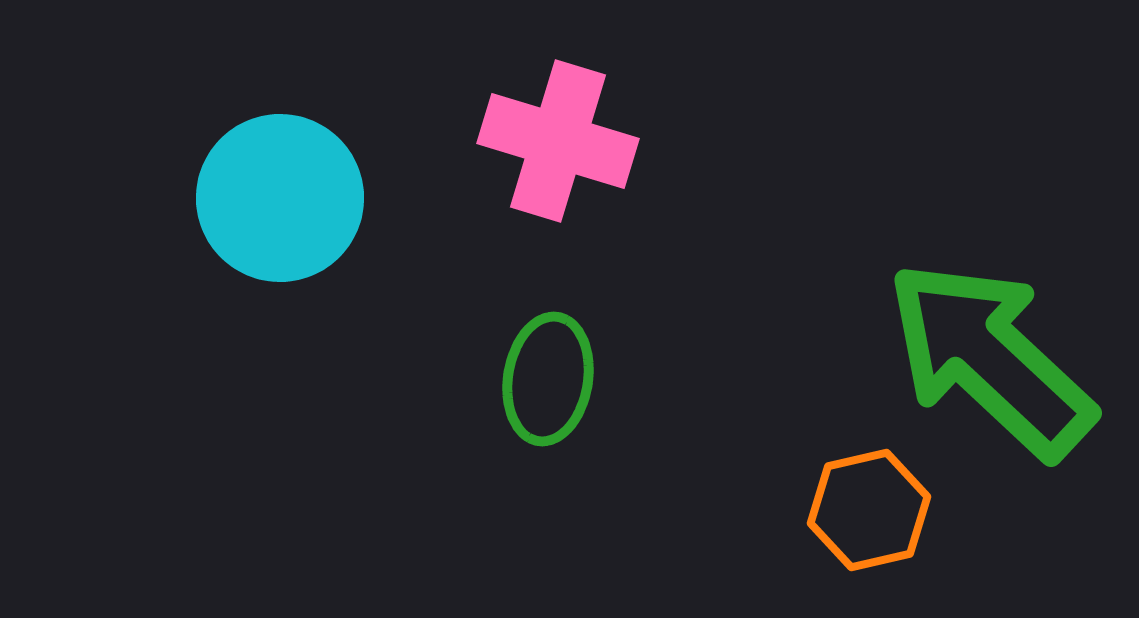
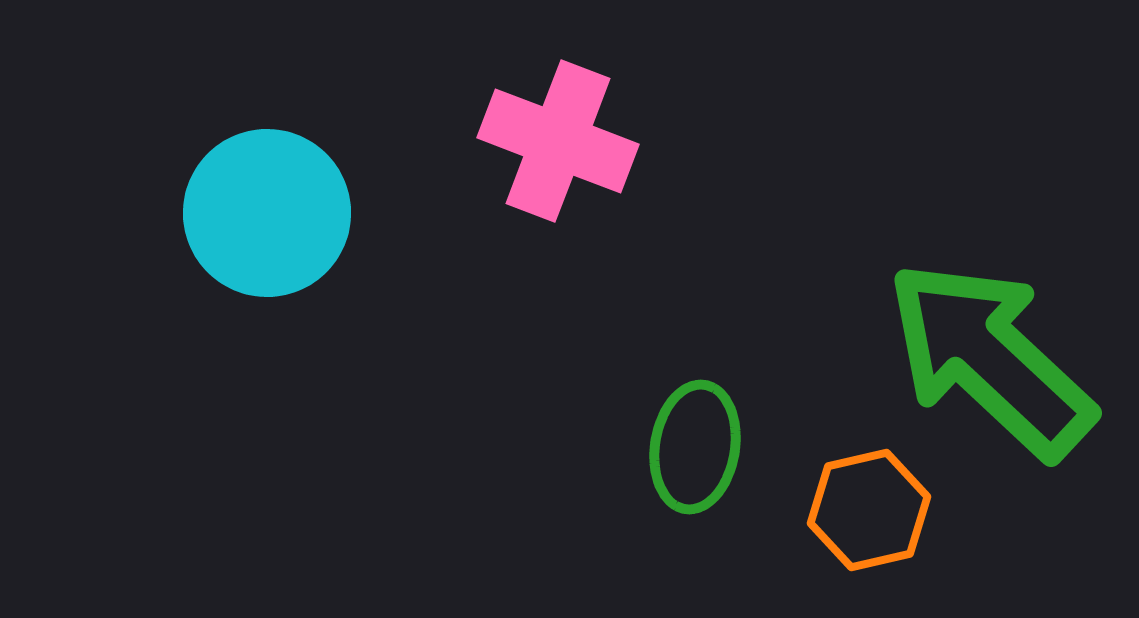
pink cross: rotated 4 degrees clockwise
cyan circle: moved 13 px left, 15 px down
green ellipse: moved 147 px right, 68 px down
